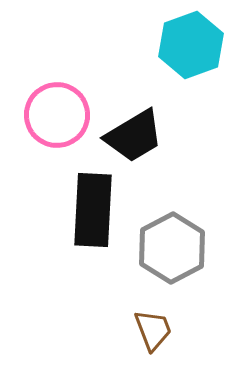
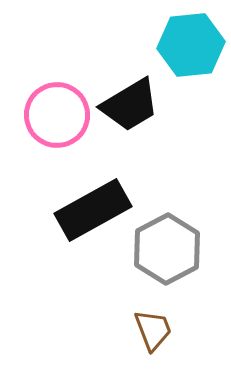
cyan hexagon: rotated 14 degrees clockwise
black trapezoid: moved 4 px left, 31 px up
black rectangle: rotated 58 degrees clockwise
gray hexagon: moved 5 px left, 1 px down
